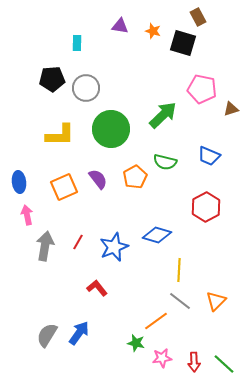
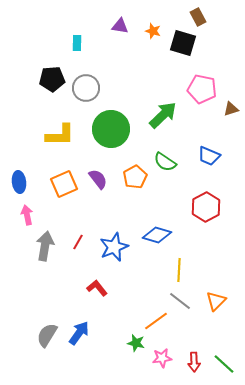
green semicircle: rotated 20 degrees clockwise
orange square: moved 3 px up
